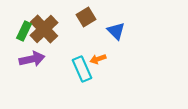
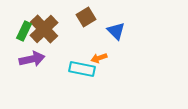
orange arrow: moved 1 px right, 1 px up
cyan rectangle: rotated 55 degrees counterclockwise
